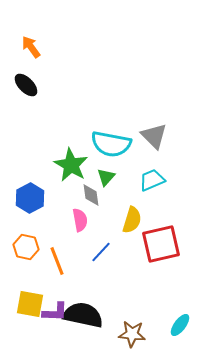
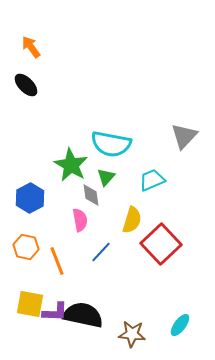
gray triangle: moved 30 px right; rotated 28 degrees clockwise
red square: rotated 30 degrees counterclockwise
